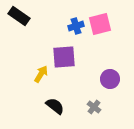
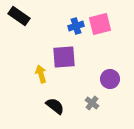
yellow arrow: rotated 48 degrees counterclockwise
gray cross: moved 2 px left, 4 px up
